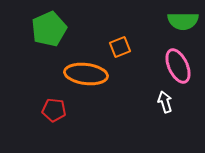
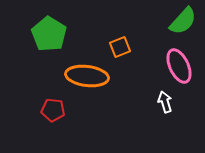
green semicircle: rotated 48 degrees counterclockwise
green pentagon: moved 5 px down; rotated 16 degrees counterclockwise
pink ellipse: moved 1 px right
orange ellipse: moved 1 px right, 2 px down
red pentagon: moved 1 px left
